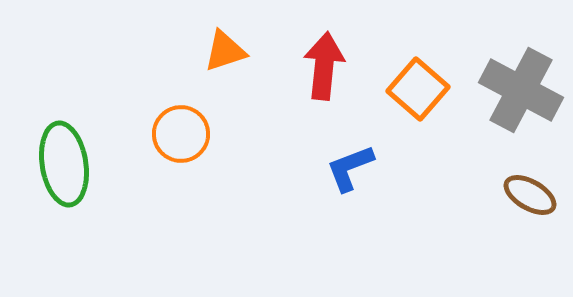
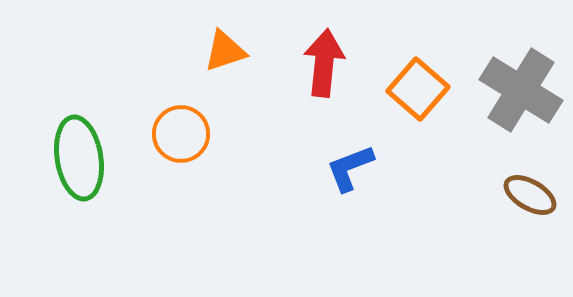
red arrow: moved 3 px up
gray cross: rotated 4 degrees clockwise
green ellipse: moved 15 px right, 6 px up
